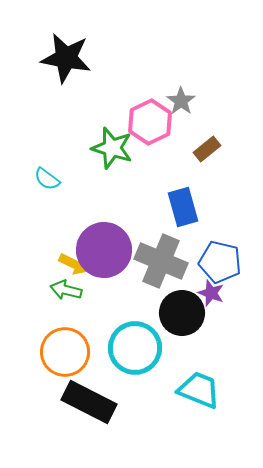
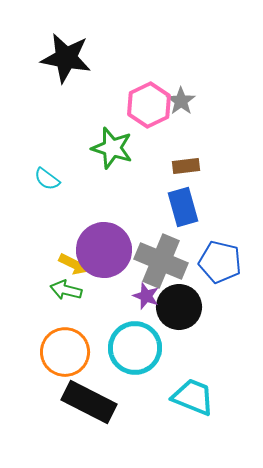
pink hexagon: moved 1 px left, 17 px up
brown rectangle: moved 21 px left, 17 px down; rotated 32 degrees clockwise
purple star: moved 65 px left, 3 px down
black circle: moved 3 px left, 6 px up
cyan trapezoid: moved 6 px left, 7 px down
